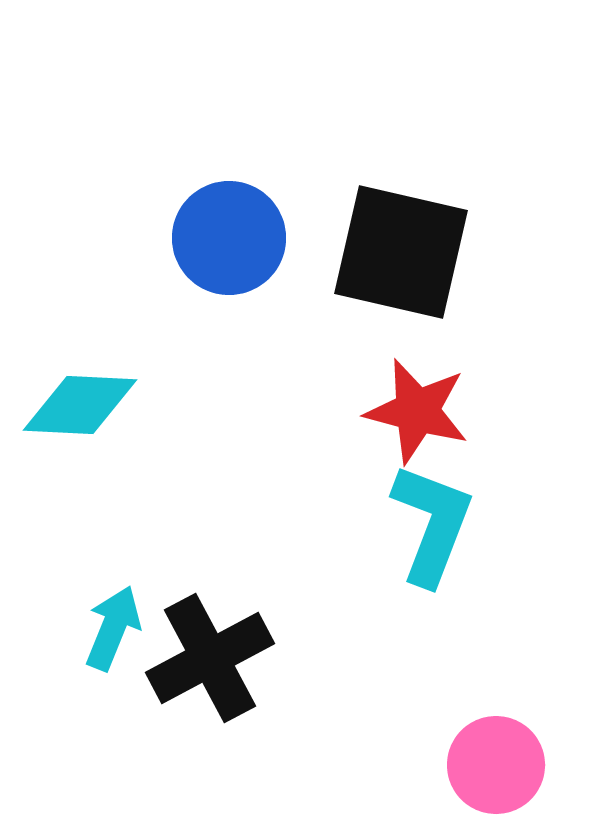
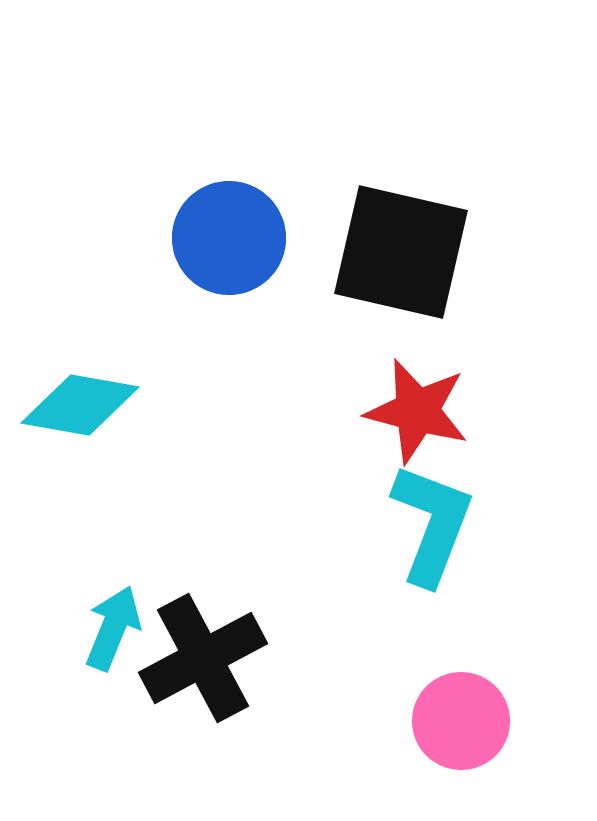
cyan diamond: rotated 7 degrees clockwise
black cross: moved 7 px left
pink circle: moved 35 px left, 44 px up
